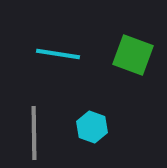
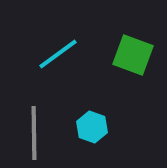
cyan line: rotated 45 degrees counterclockwise
